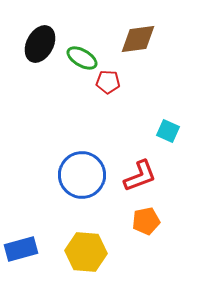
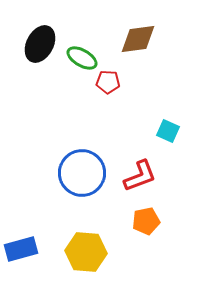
blue circle: moved 2 px up
